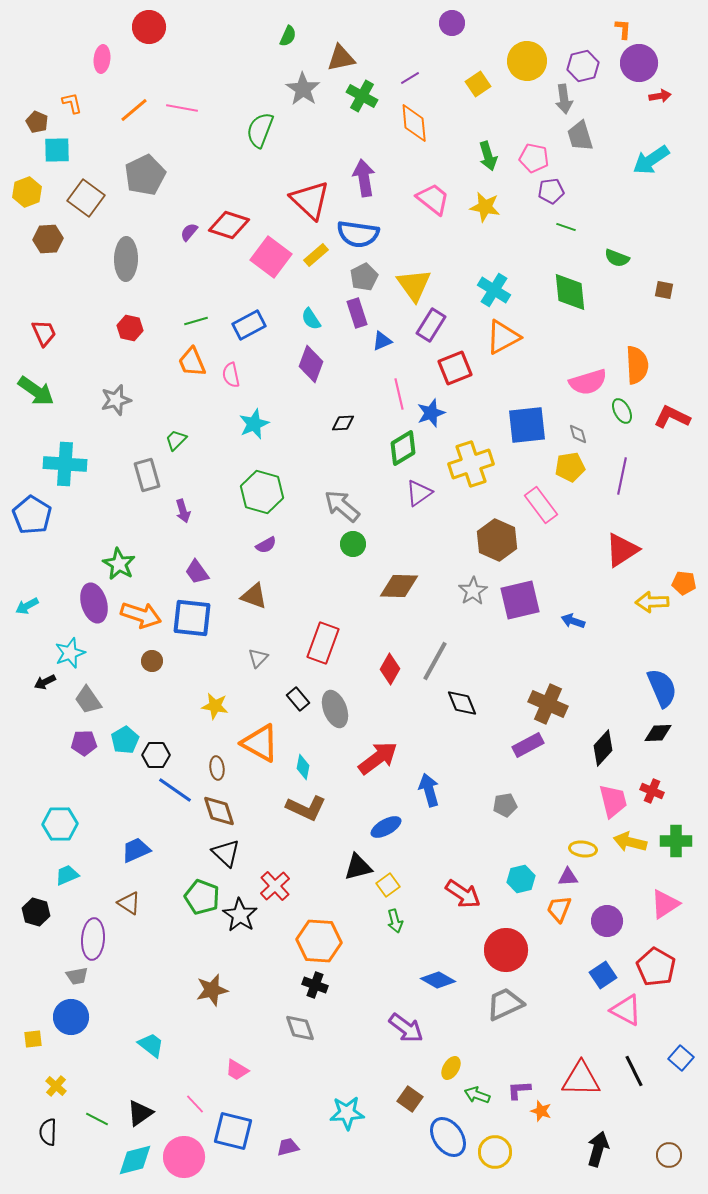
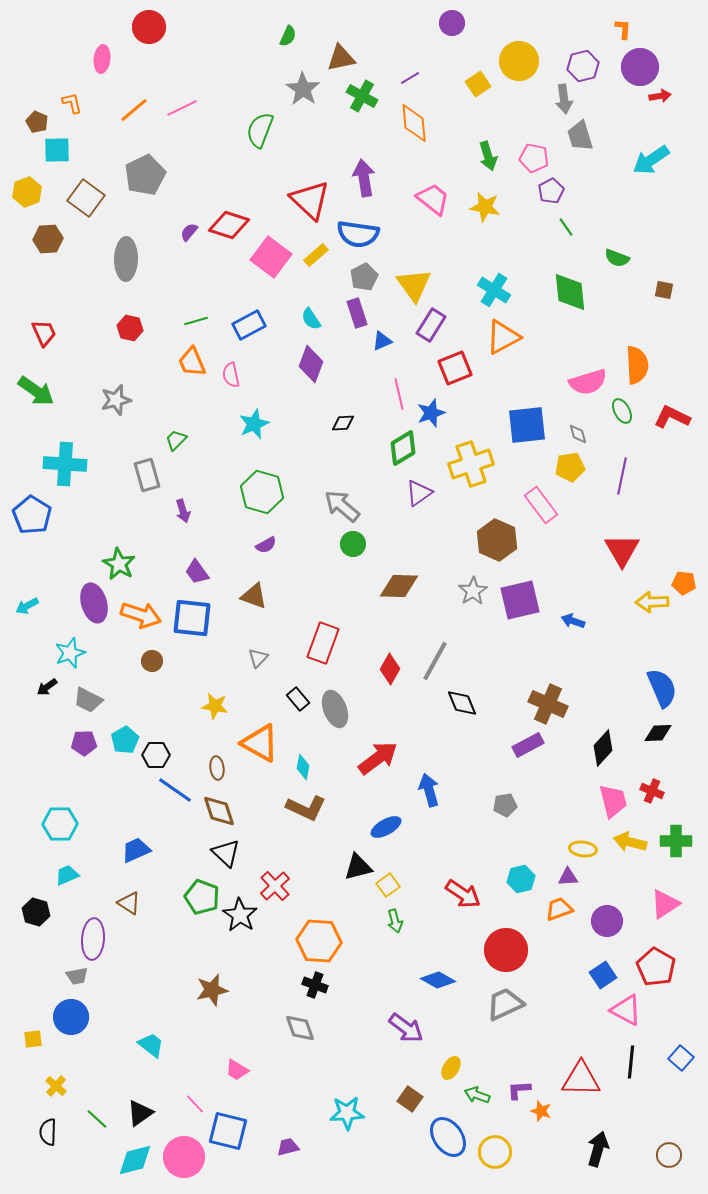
yellow circle at (527, 61): moved 8 px left
purple circle at (639, 63): moved 1 px right, 4 px down
pink line at (182, 108): rotated 36 degrees counterclockwise
purple pentagon at (551, 191): rotated 20 degrees counterclockwise
green line at (566, 227): rotated 36 degrees clockwise
red triangle at (622, 550): rotated 27 degrees counterclockwise
black arrow at (45, 682): moved 2 px right, 5 px down; rotated 10 degrees counterclockwise
gray trapezoid at (88, 700): rotated 28 degrees counterclockwise
orange trapezoid at (559, 909): rotated 48 degrees clockwise
black line at (634, 1071): moved 3 px left, 9 px up; rotated 32 degrees clockwise
green line at (97, 1119): rotated 15 degrees clockwise
blue square at (233, 1131): moved 5 px left
